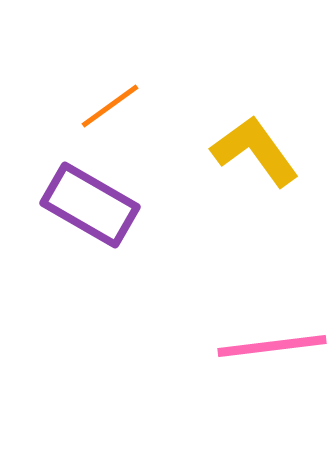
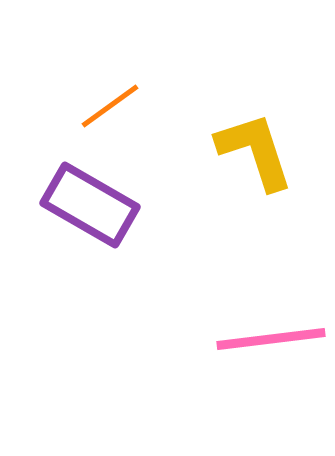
yellow L-shape: rotated 18 degrees clockwise
pink line: moved 1 px left, 7 px up
